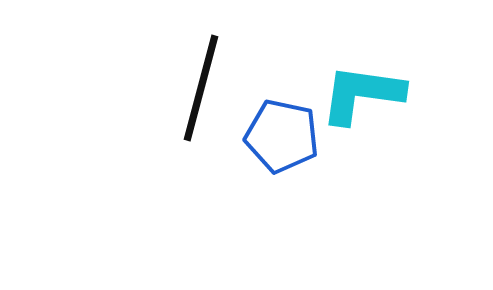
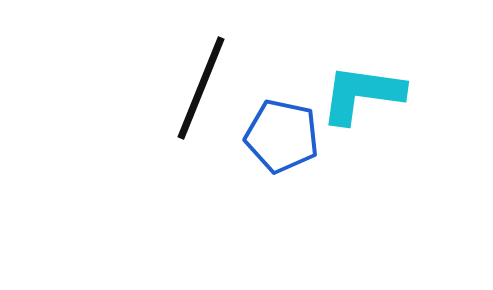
black line: rotated 7 degrees clockwise
